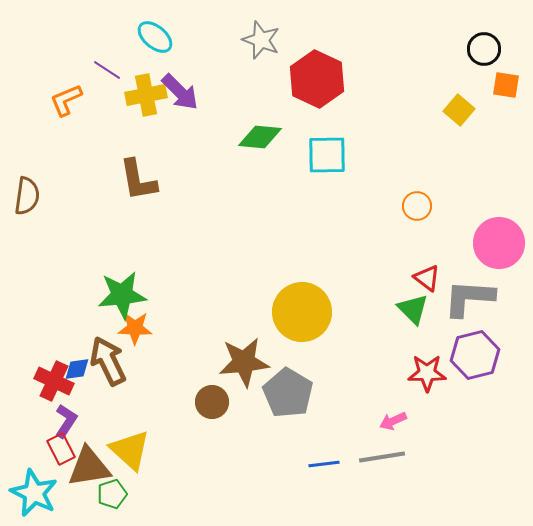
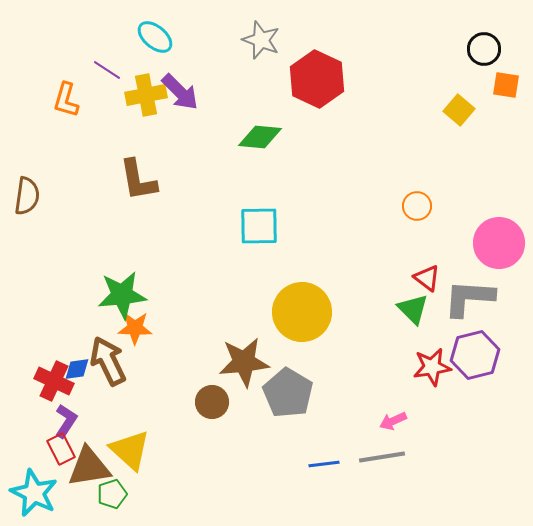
orange L-shape: rotated 51 degrees counterclockwise
cyan square: moved 68 px left, 71 px down
red star: moved 5 px right, 6 px up; rotated 9 degrees counterclockwise
